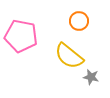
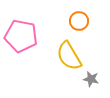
yellow semicircle: rotated 20 degrees clockwise
gray star: moved 2 px down
